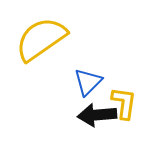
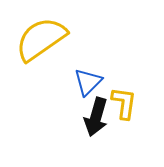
black arrow: moved 1 px left, 2 px down; rotated 69 degrees counterclockwise
